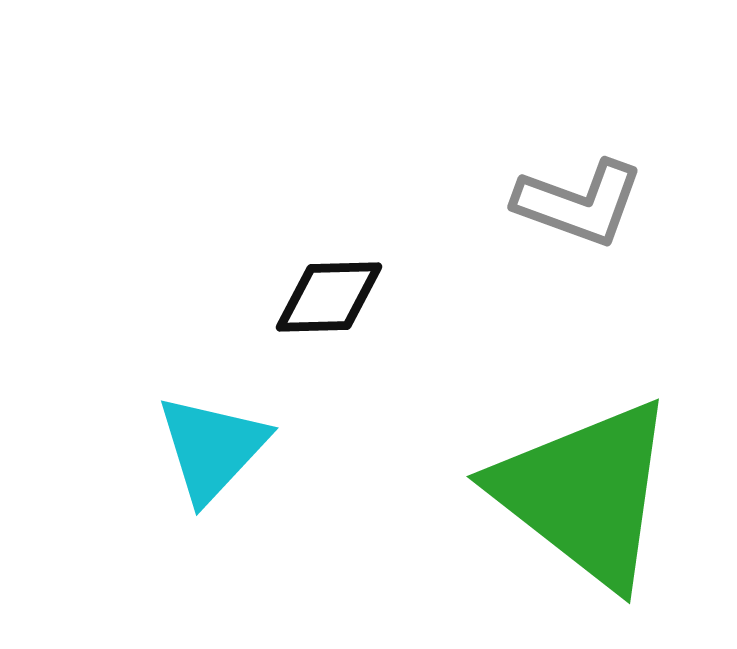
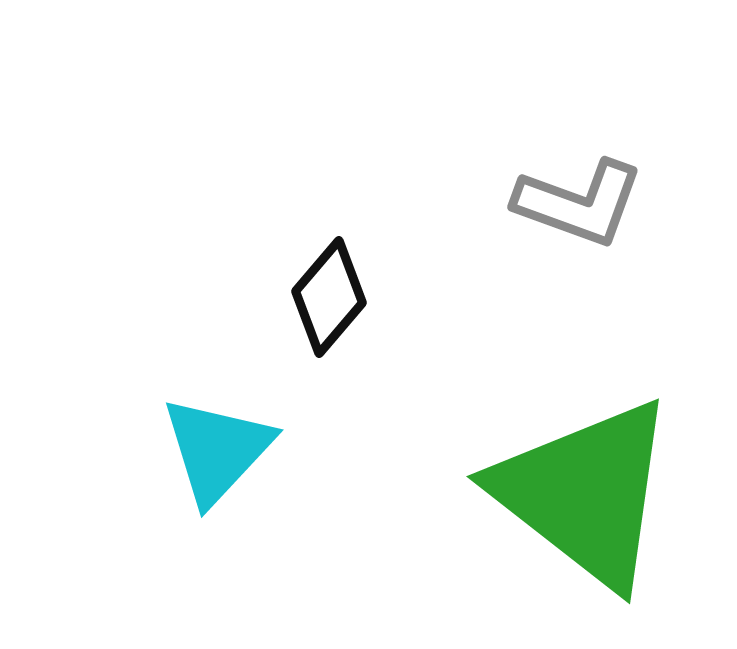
black diamond: rotated 48 degrees counterclockwise
cyan triangle: moved 5 px right, 2 px down
